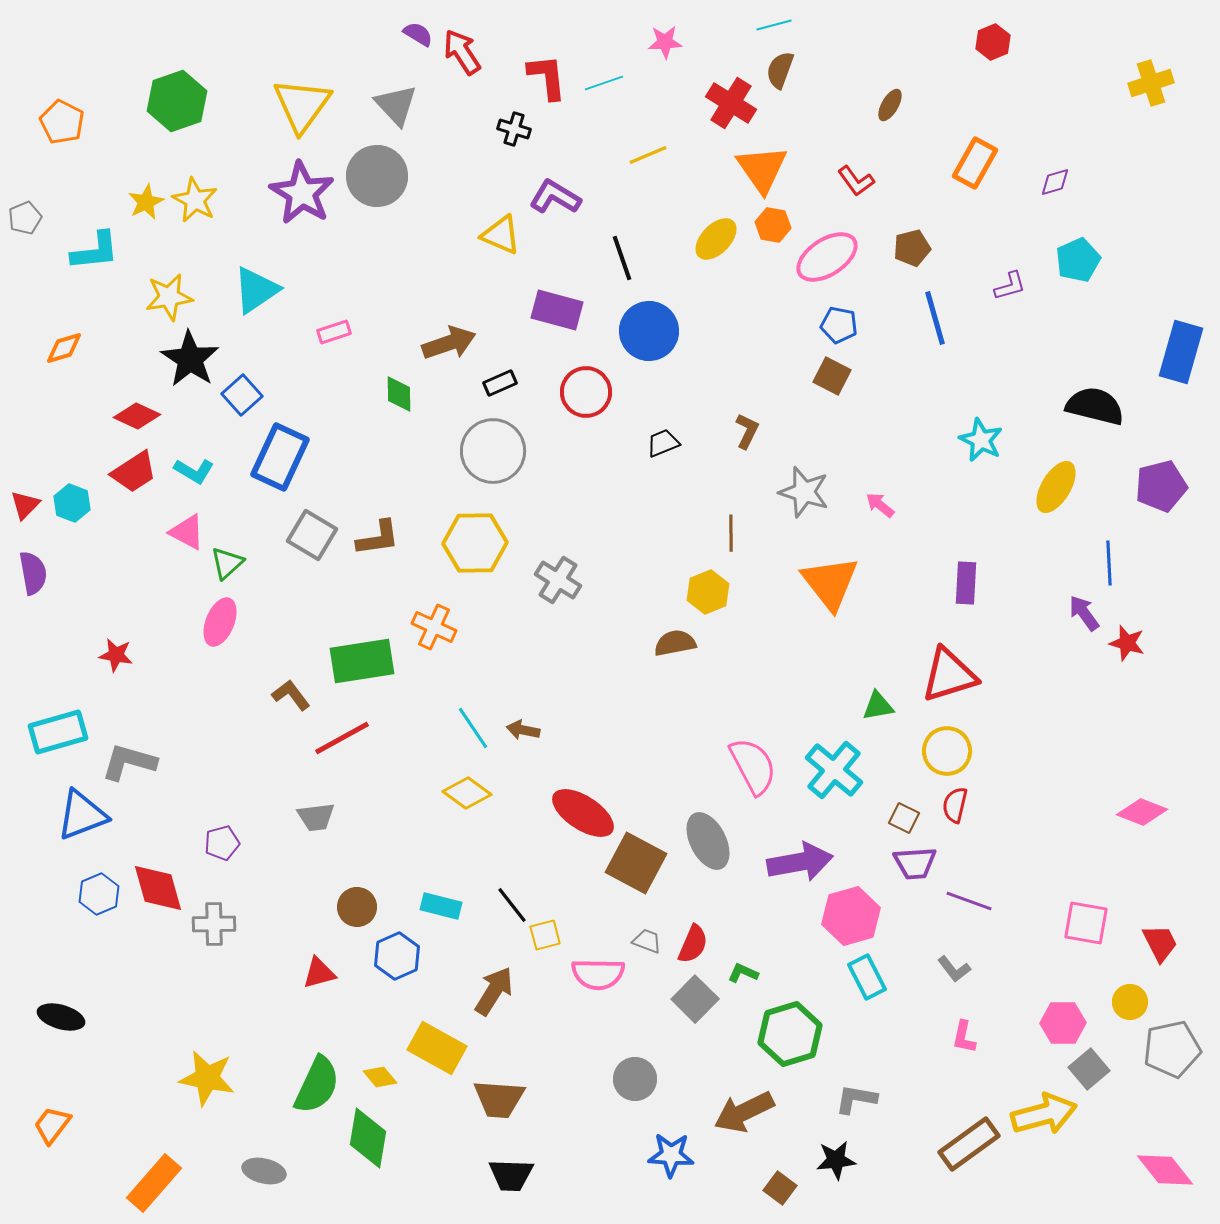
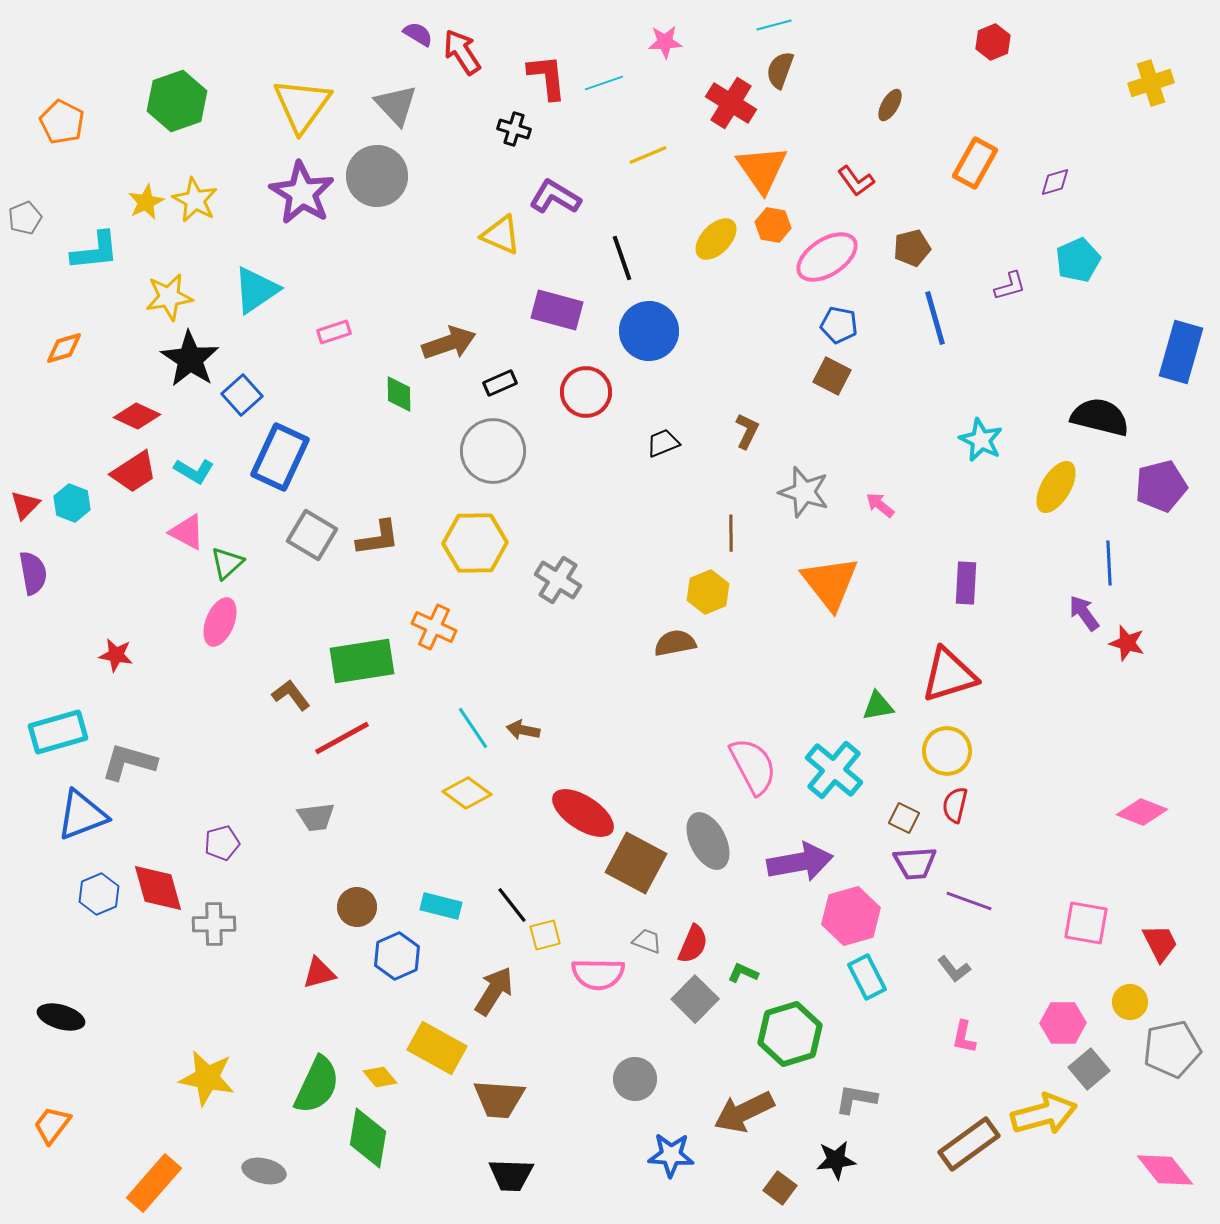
black semicircle at (1095, 406): moved 5 px right, 11 px down
